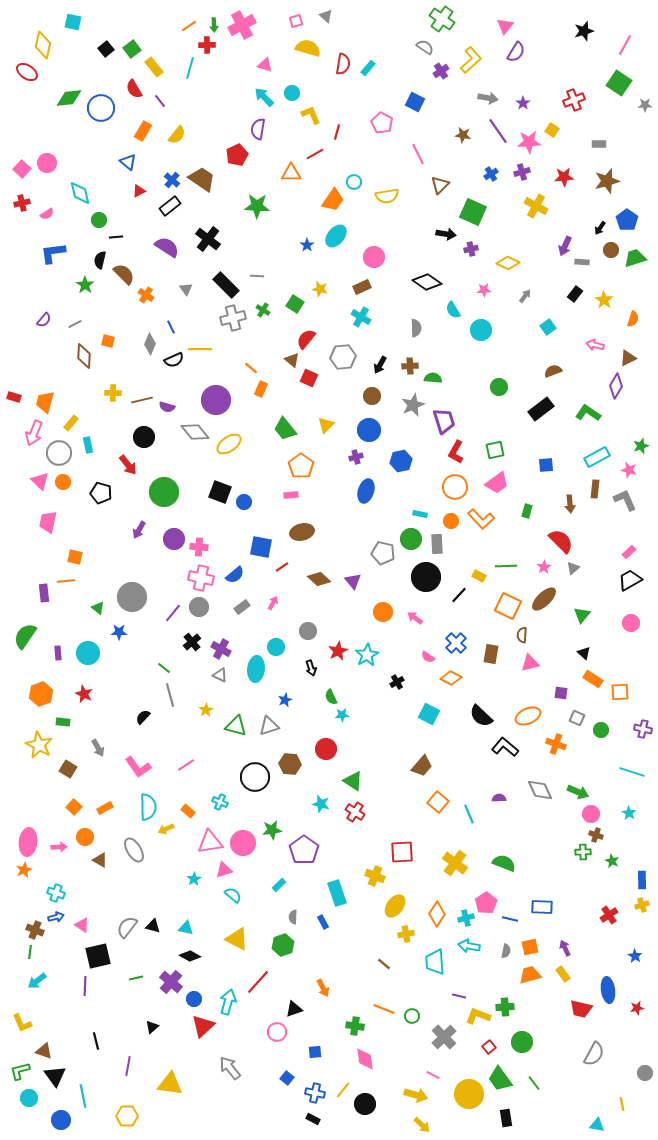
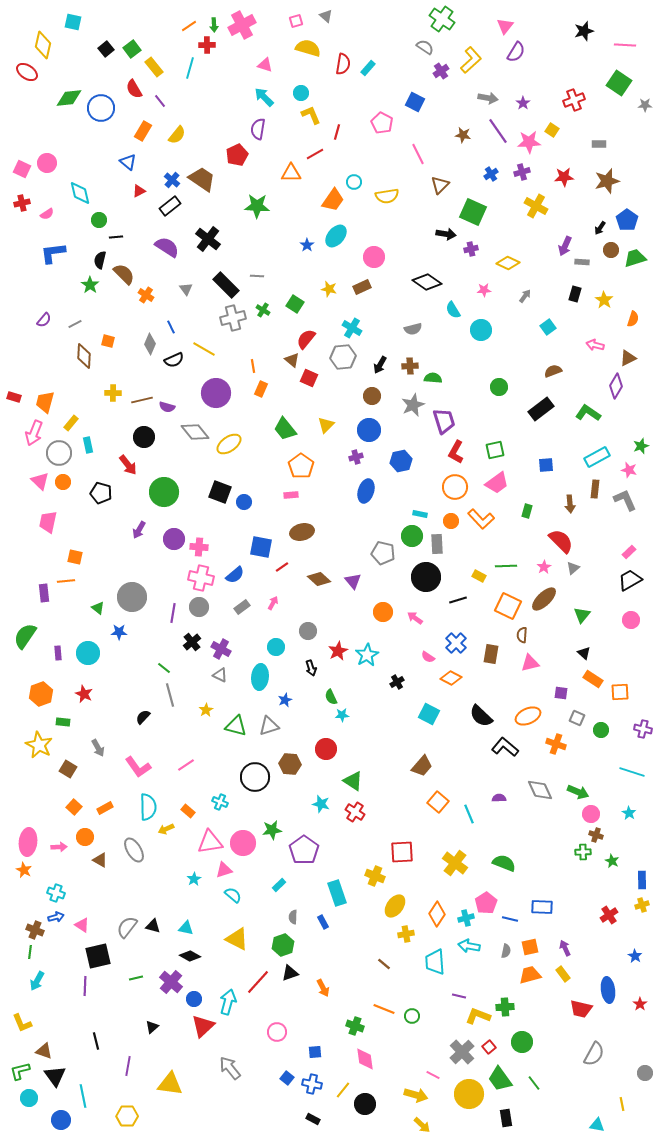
pink line at (625, 45): rotated 65 degrees clockwise
cyan circle at (292, 93): moved 9 px right
pink square at (22, 169): rotated 18 degrees counterclockwise
green star at (85, 285): moved 5 px right
yellow star at (320, 289): moved 9 px right
black rectangle at (575, 294): rotated 21 degrees counterclockwise
cyan cross at (361, 317): moved 9 px left, 11 px down
gray semicircle at (416, 328): moved 3 px left, 1 px down; rotated 78 degrees clockwise
yellow line at (200, 349): moved 4 px right; rotated 30 degrees clockwise
orange line at (251, 368): moved 2 px right, 2 px up; rotated 40 degrees clockwise
purple circle at (216, 400): moved 7 px up
green circle at (411, 539): moved 1 px right, 3 px up
black line at (459, 595): moved 1 px left, 5 px down; rotated 30 degrees clockwise
purple line at (173, 613): rotated 30 degrees counterclockwise
pink circle at (631, 623): moved 3 px up
cyan ellipse at (256, 669): moved 4 px right, 8 px down
orange star at (24, 870): rotated 21 degrees counterclockwise
cyan arrow at (37, 981): rotated 24 degrees counterclockwise
red star at (637, 1008): moved 3 px right, 4 px up; rotated 24 degrees counterclockwise
black triangle at (294, 1009): moved 4 px left, 36 px up
green cross at (355, 1026): rotated 12 degrees clockwise
gray cross at (444, 1037): moved 18 px right, 15 px down
blue cross at (315, 1093): moved 3 px left, 9 px up
